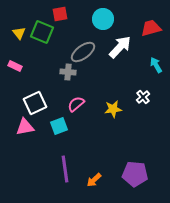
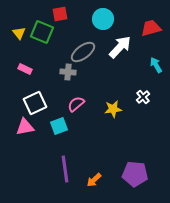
pink rectangle: moved 10 px right, 3 px down
